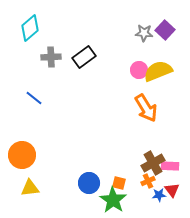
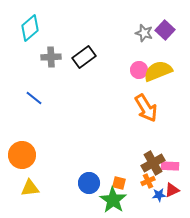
gray star: rotated 12 degrees clockwise
red triangle: rotated 42 degrees clockwise
